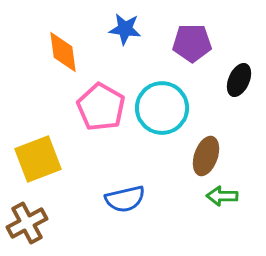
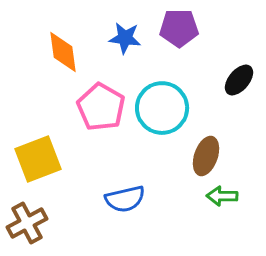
blue star: moved 9 px down
purple pentagon: moved 13 px left, 15 px up
black ellipse: rotated 16 degrees clockwise
